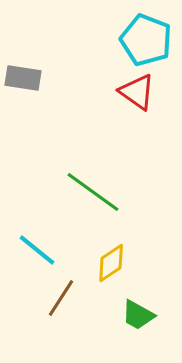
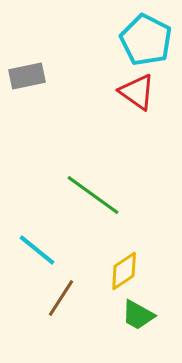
cyan pentagon: rotated 6 degrees clockwise
gray rectangle: moved 4 px right, 2 px up; rotated 21 degrees counterclockwise
green line: moved 3 px down
yellow diamond: moved 13 px right, 8 px down
